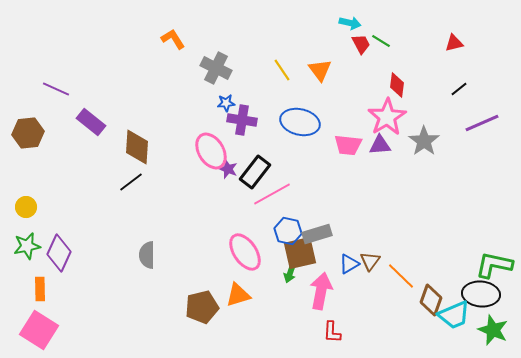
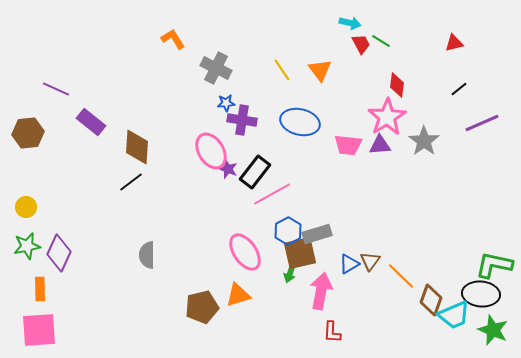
blue hexagon at (288, 231): rotated 20 degrees clockwise
pink square at (39, 330): rotated 36 degrees counterclockwise
